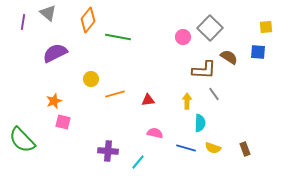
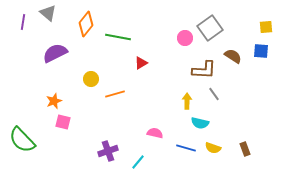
orange diamond: moved 2 px left, 4 px down
gray square: rotated 10 degrees clockwise
pink circle: moved 2 px right, 1 px down
blue square: moved 3 px right, 1 px up
brown semicircle: moved 4 px right, 1 px up
red triangle: moved 7 px left, 37 px up; rotated 24 degrees counterclockwise
cyan semicircle: rotated 102 degrees clockwise
purple cross: rotated 24 degrees counterclockwise
